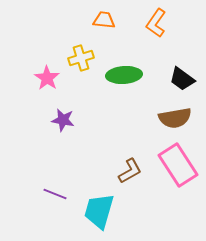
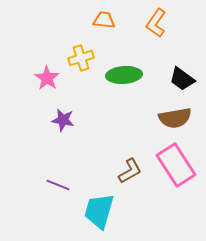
pink rectangle: moved 2 px left
purple line: moved 3 px right, 9 px up
